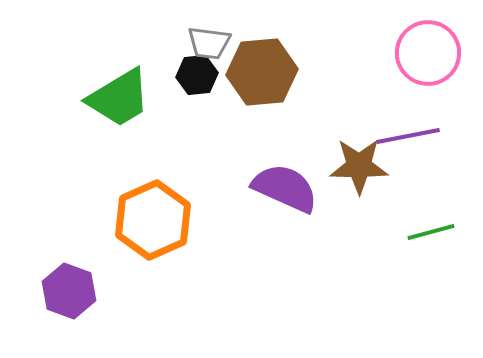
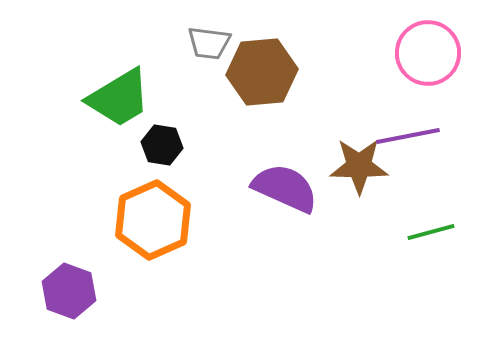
black hexagon: moved 35 px left, 70 px down; rotated 15 degrees clockwise
